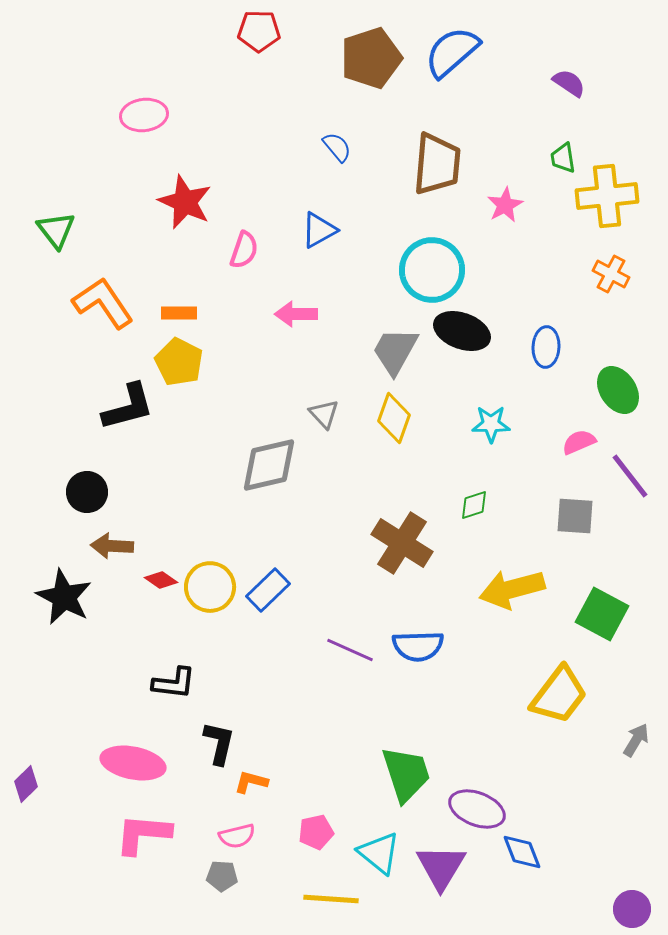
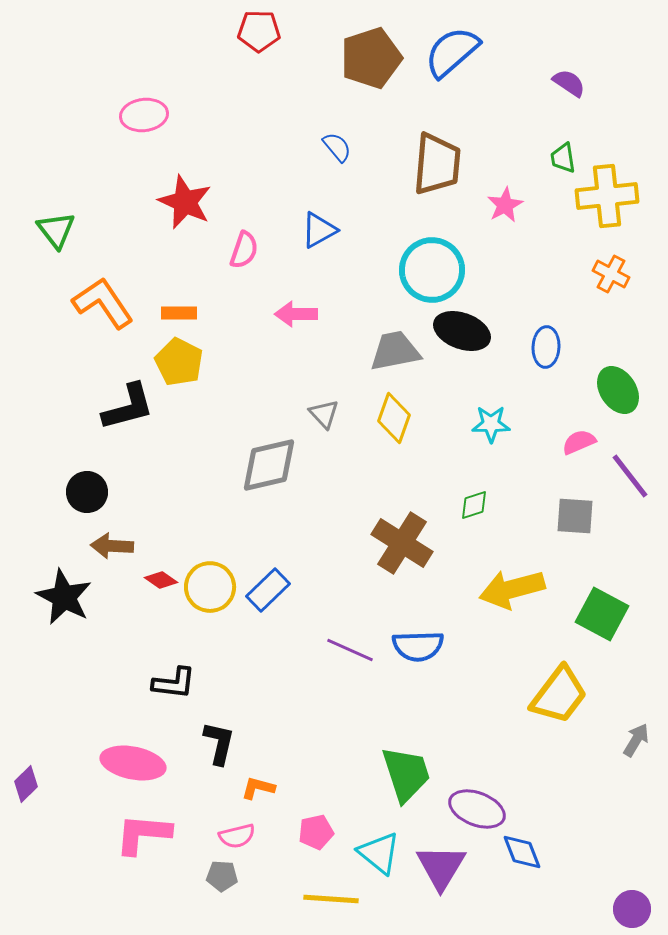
gray trapezoid at (395, 351): rotated 50 degrees clockwise
orange L-shape at (251, 782): moved 7 px right, 6 px down
